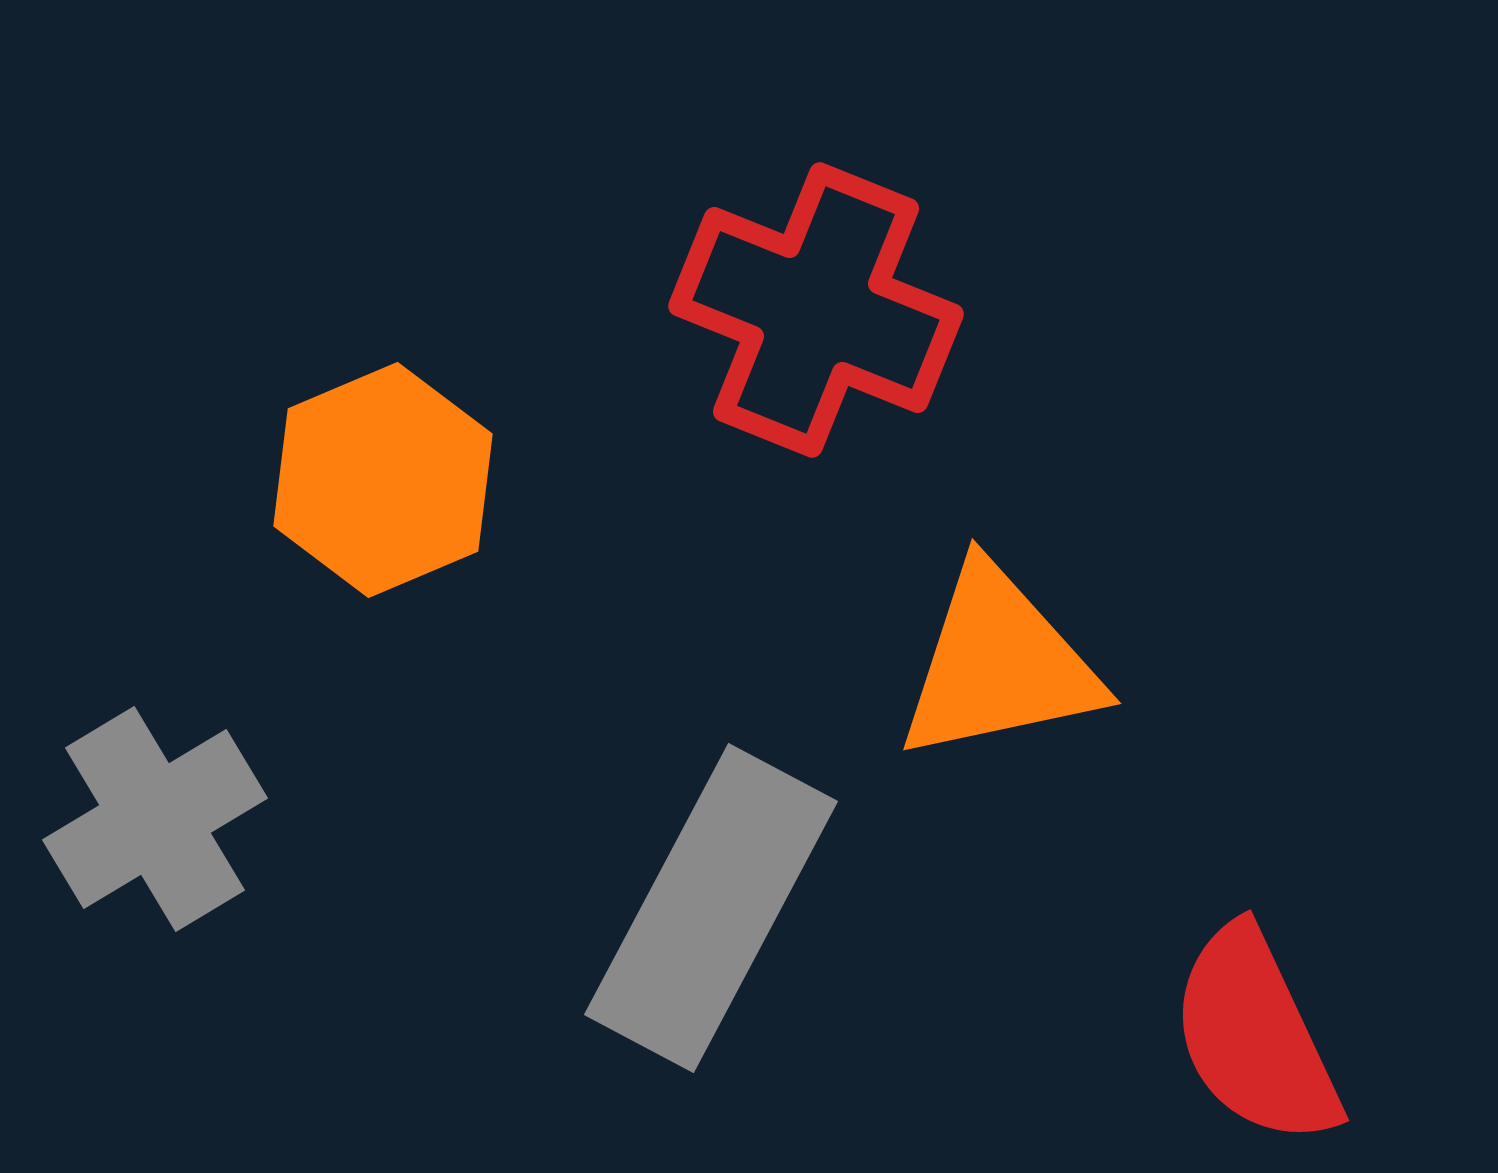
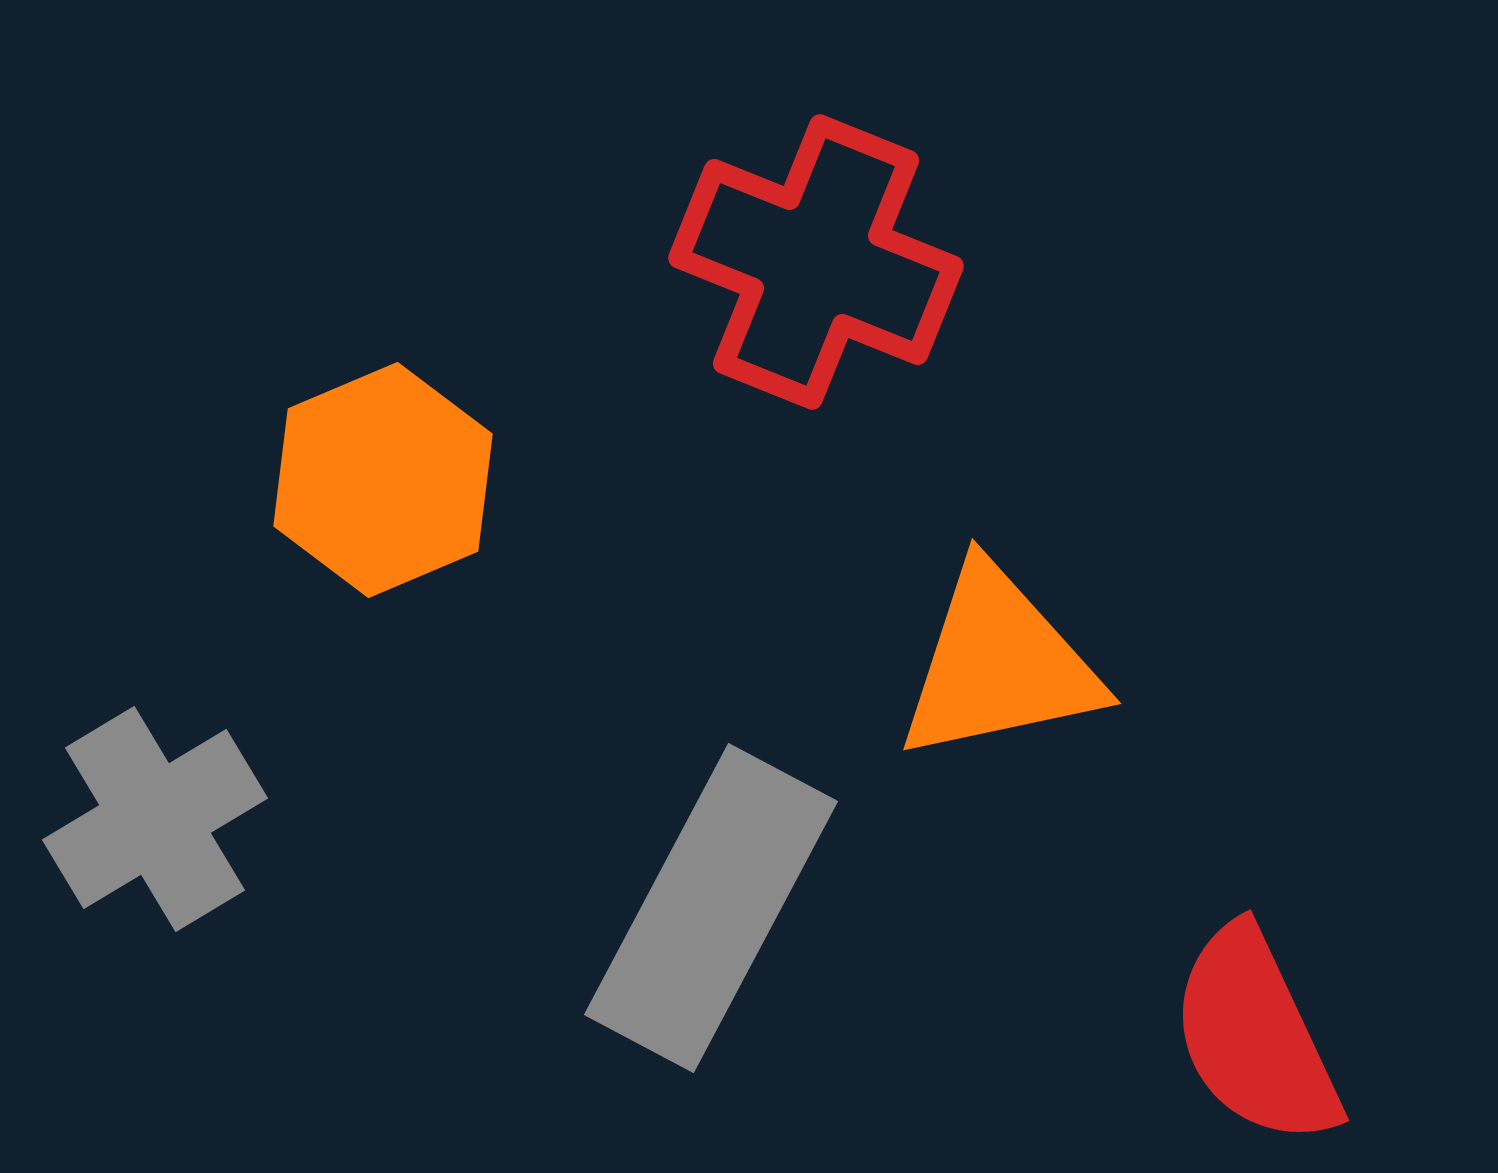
red cross: moved 48 px up
